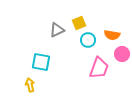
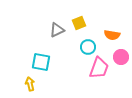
cyan circle: moved 7 px down
pink circle: moved 1 px left, 3 px down
yellow arrow: moved 1 px up
